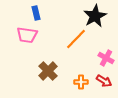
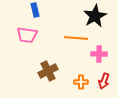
blue rectangle: moved 1 px left, 3 px up
orange line: moved 1 px up; rotated 50 degrees clockwise
pink cross: moved 7 px left, 4 px up; rotated 28 degrees counterclockwise
brown cross: rotated 18 degrees clockwise
red arrow: rotated 77 degrees clockwise
